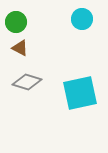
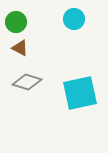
cyan circle: moved 8 px left
